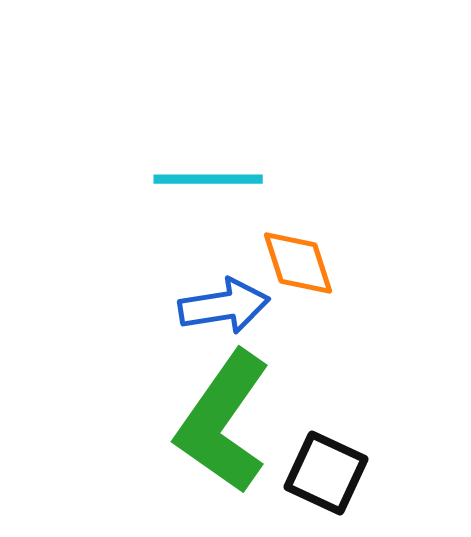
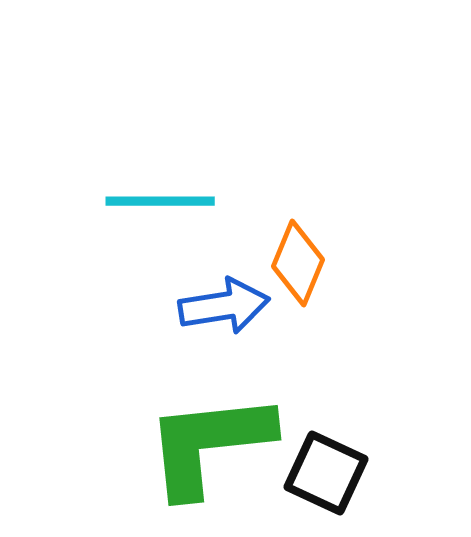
cyan line: moved 48 px left, 22 px down
orange diamond: rotated 40 degrees clockwise
green L-shape: moved 14 px left, 22 px down; rotated 49 degrees clockwise
